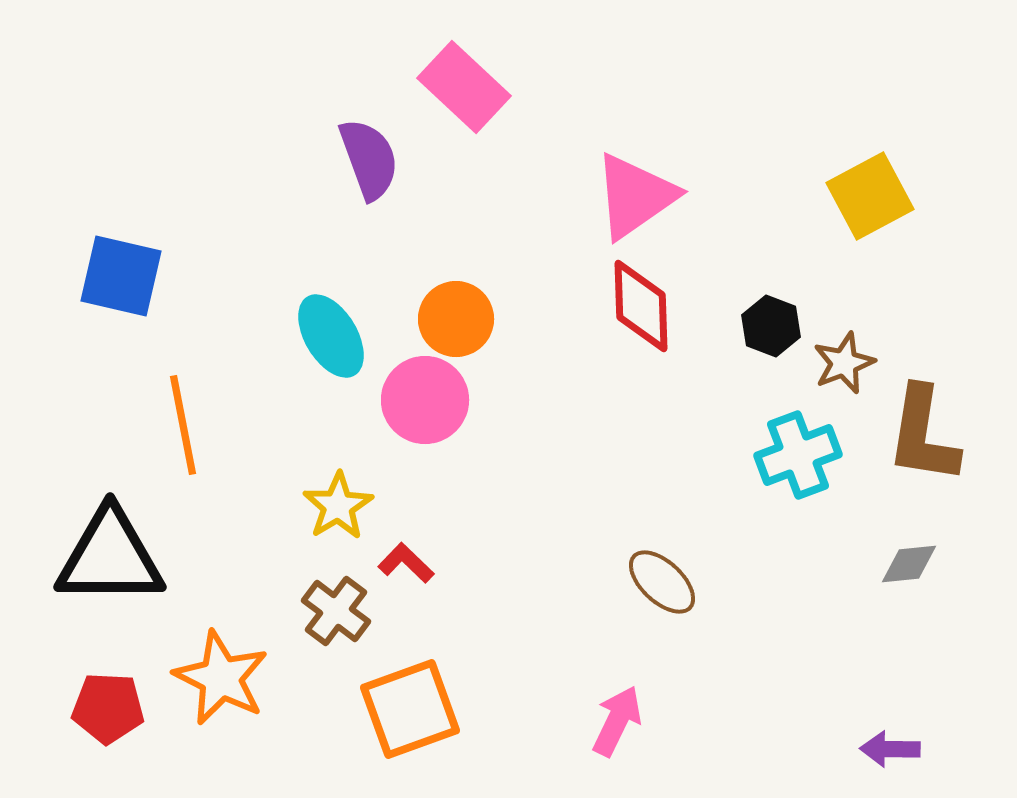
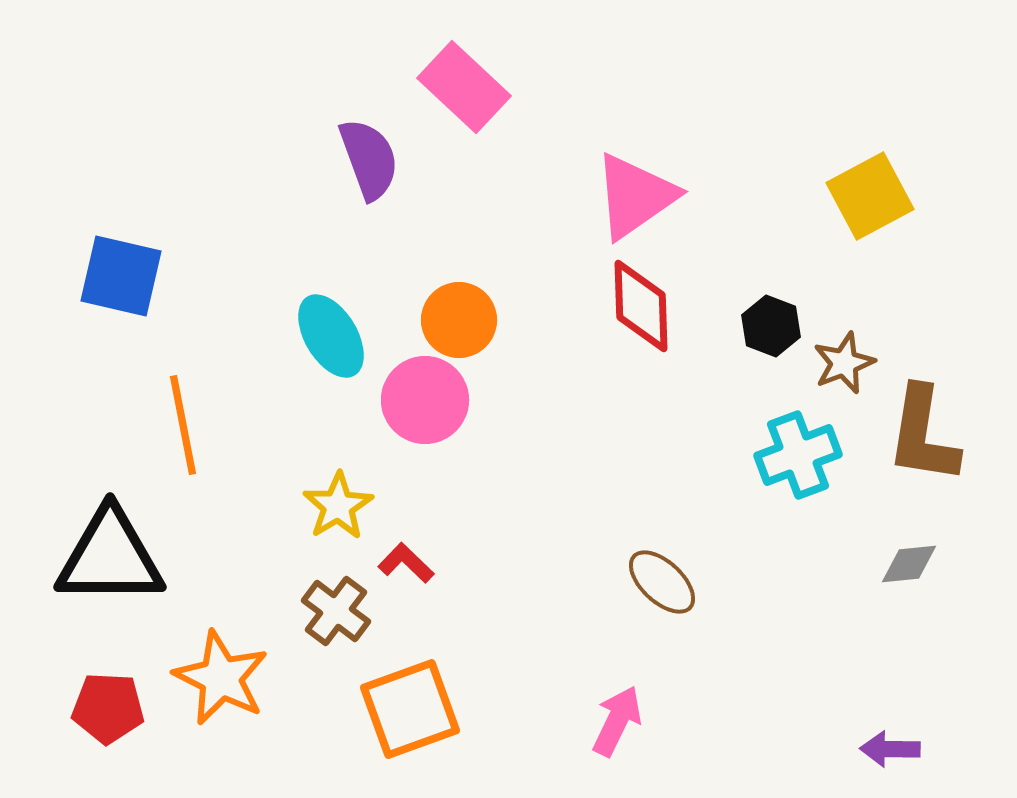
orange circle: moved 3 px right, 1 px down
